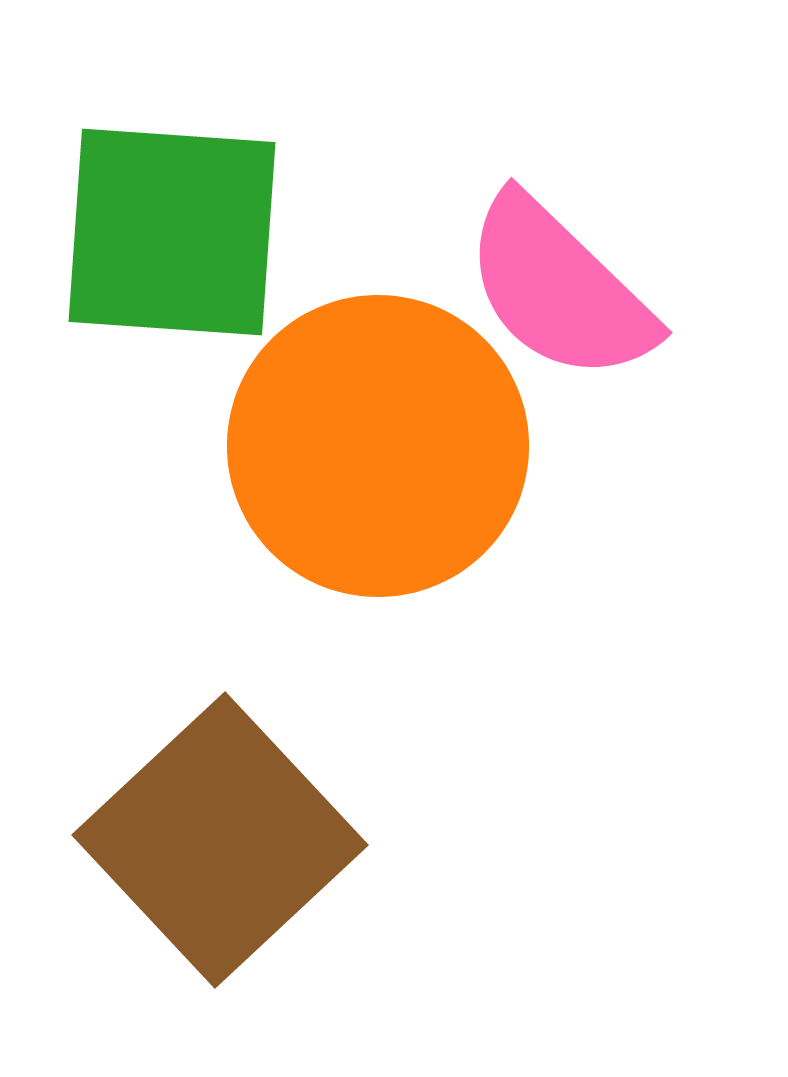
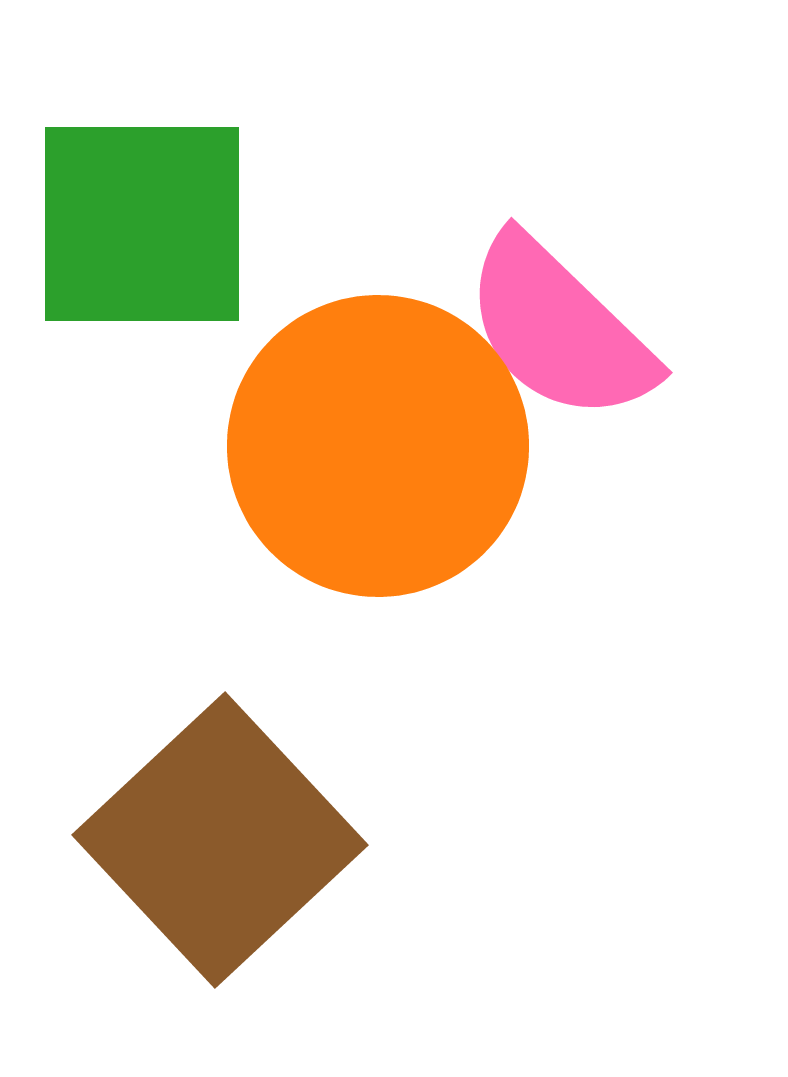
green square: moved 30 px left, 8 px up; rotated 4 degrees counterclockwise
pink semicircle: moved 40 px down
